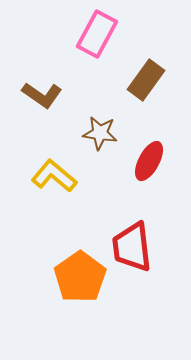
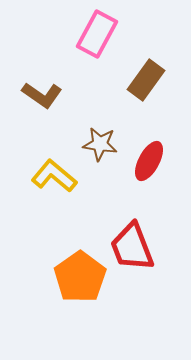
brown star: moved 11 px down
red trapezoid: rotated 14 degrees counterclockwise
